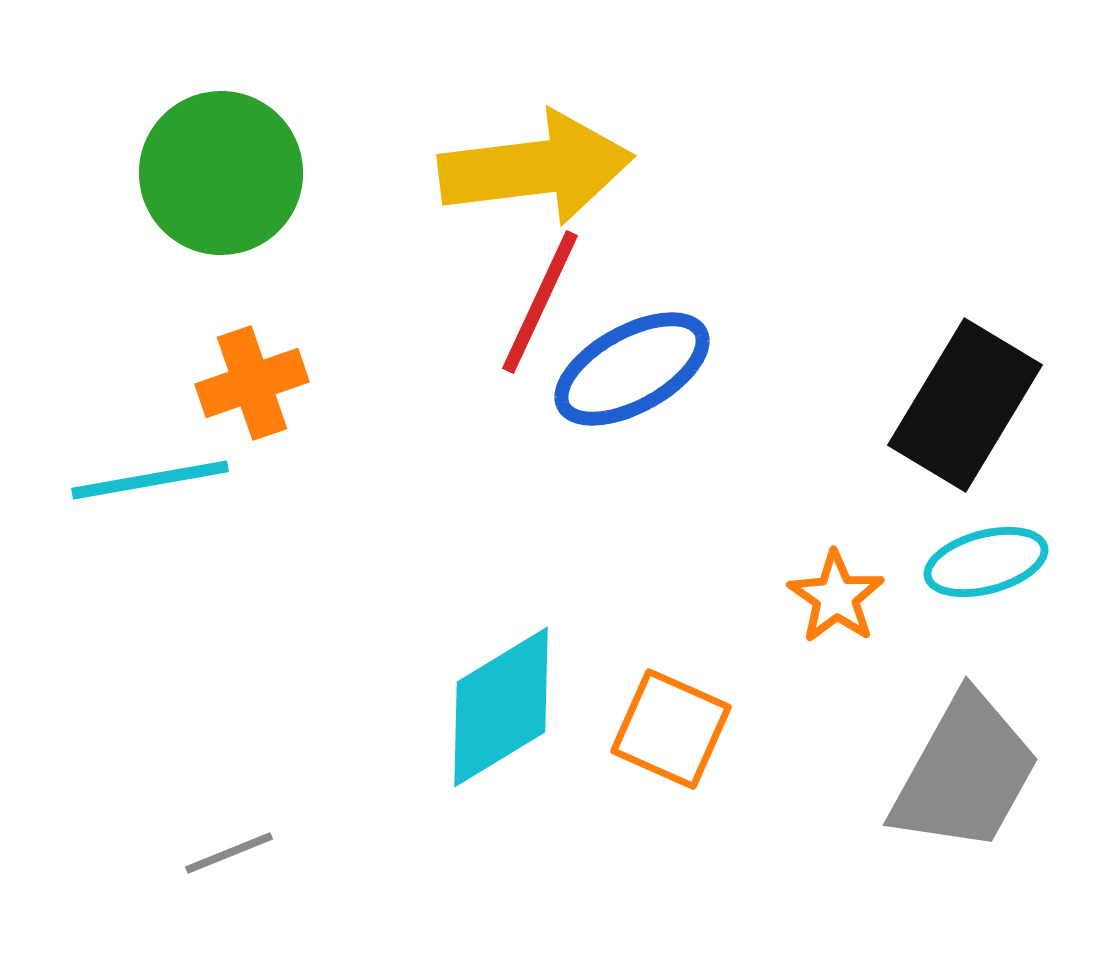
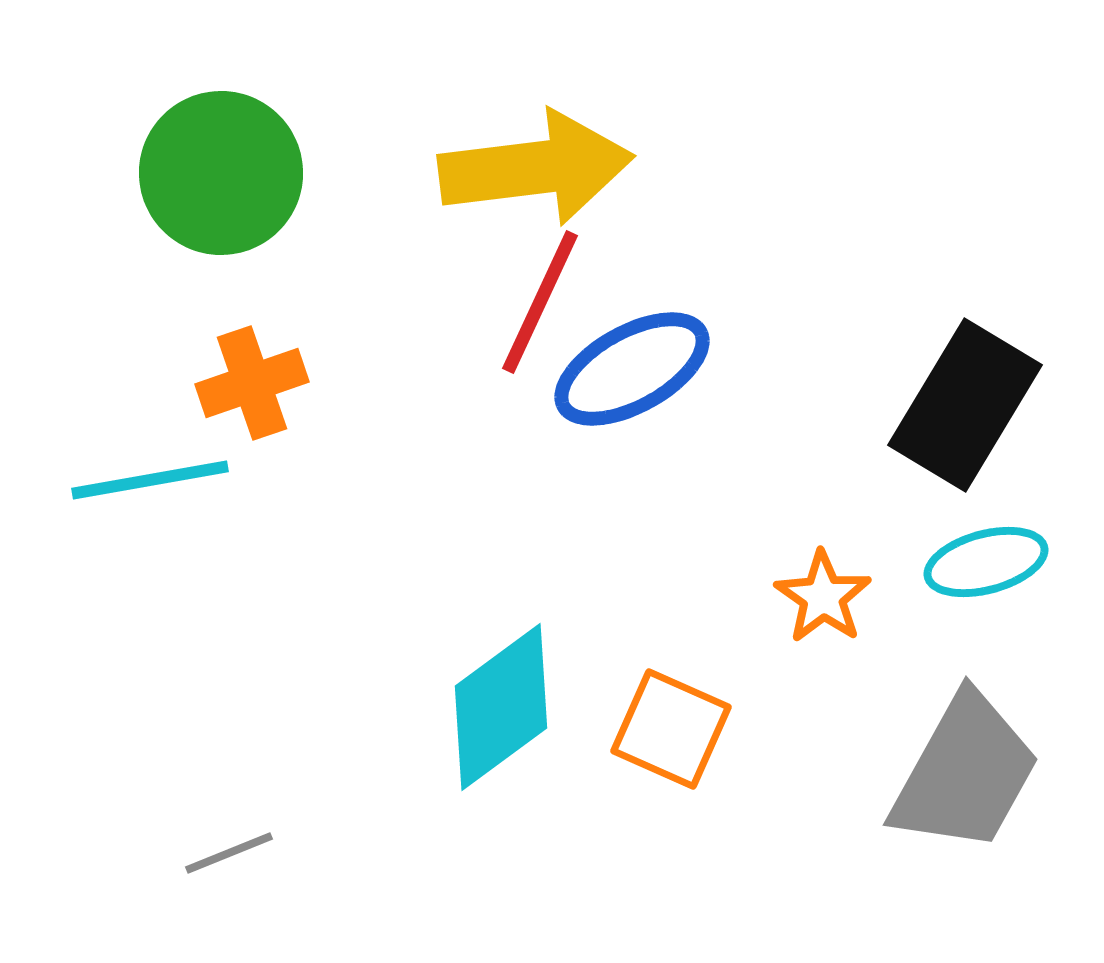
orange star: moved 13 px left
cyan diamond: rotated 5 degrees counterclockwise
